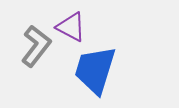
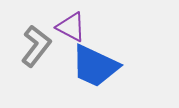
blue trapezoid: moved 4 px up; rotated 82 degrees counterclockwise
